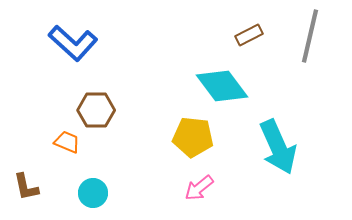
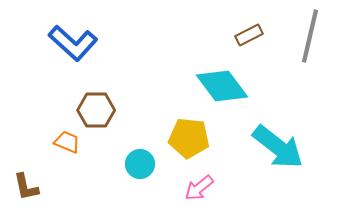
yellow pentagon: moved 4 px left, 1 px down
cyan arrow: rotated 28 degrees counterclockwise
cyan circle: moved 47 px right, 29 px up
